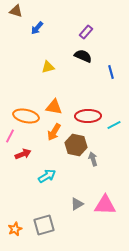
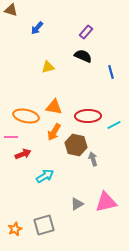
brown triangle: moved 5 px left, 1 px up
pink line: moved 1 px right, 1 px down; rotated 64 degrees clockwise
cyan arrow: moved 2 px left
pink triangle: moved 1 px right, 3 px up; rotated 15 degrees counterclockwise
